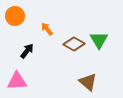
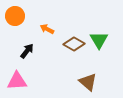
orange arrow: rotated 24 degrees counterclockwise
